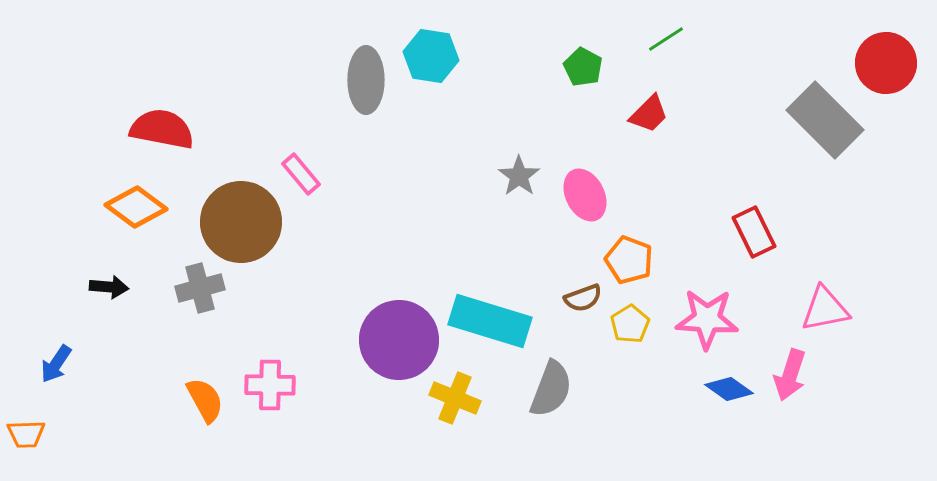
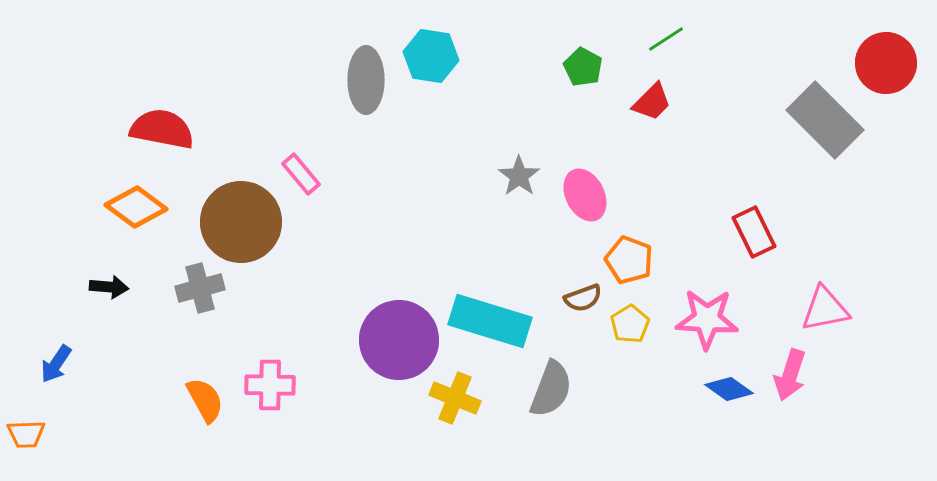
red trapezoid: moved 3 px right, 12 px up
